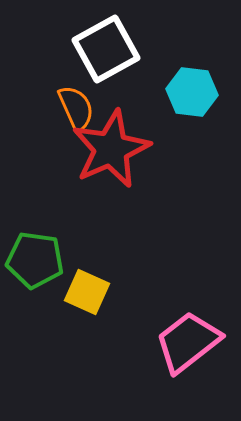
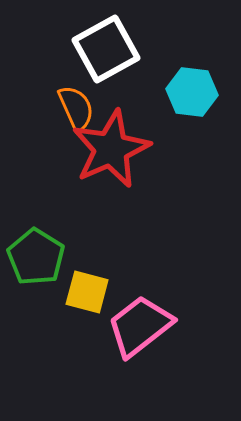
green pentagon: moved 1 px right, 3 px up; rotated 24 degrees clockwise
yellow square: rotated 9 degrees counterclockwise
pink trapezoid: moved 48 px left, 16 px up
